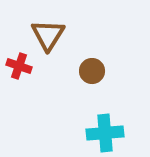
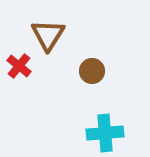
red cross: rotated 20 degrees clockwise
